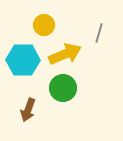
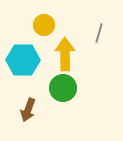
yellow arrow: rotated 68 degrees counterclockwise
